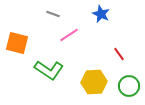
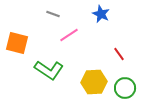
green circle: moved 4 px left, 2 px down
